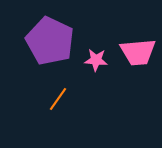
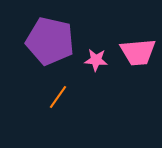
purple pentagon: rotated 12 degrees counterclockwise
orange line: moved 2 px up
